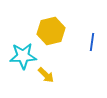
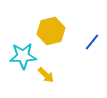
blue line: rotated 30 degrees clockwise
